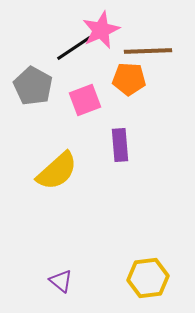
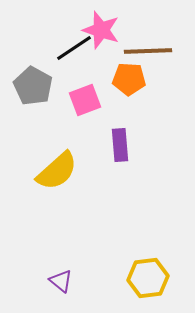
pink star: rotated 30 degrees counterclockwise
